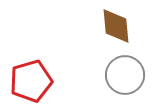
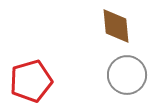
gray circle: moved 2 px right
